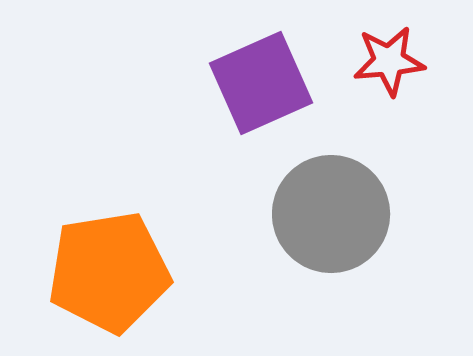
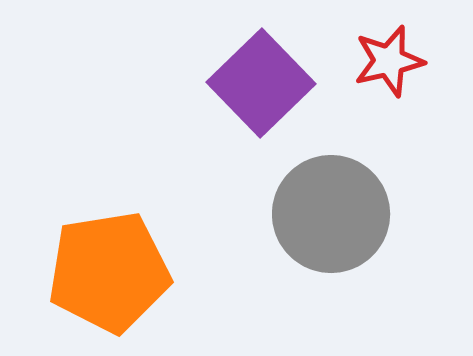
red star: rotated 8 degrees counterclockwise
purple square: rotated 20 degrees counterclockwise
